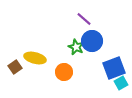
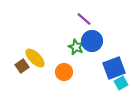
yellow ellipse: rotated 30 degrees clockwise
brown square: moved 7 px right, 1 px up
